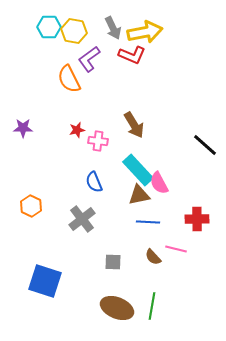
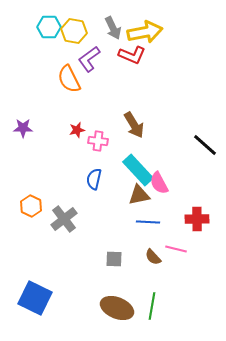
blue semicircle: moved 3 px up; rotated 35 degrees clockwise
gray cross: moved 18 px left
gray square: moved 1 px right, 3 px up
blue square: moved 10 px left, 17 px down; rotated 8 degrees clockwise
